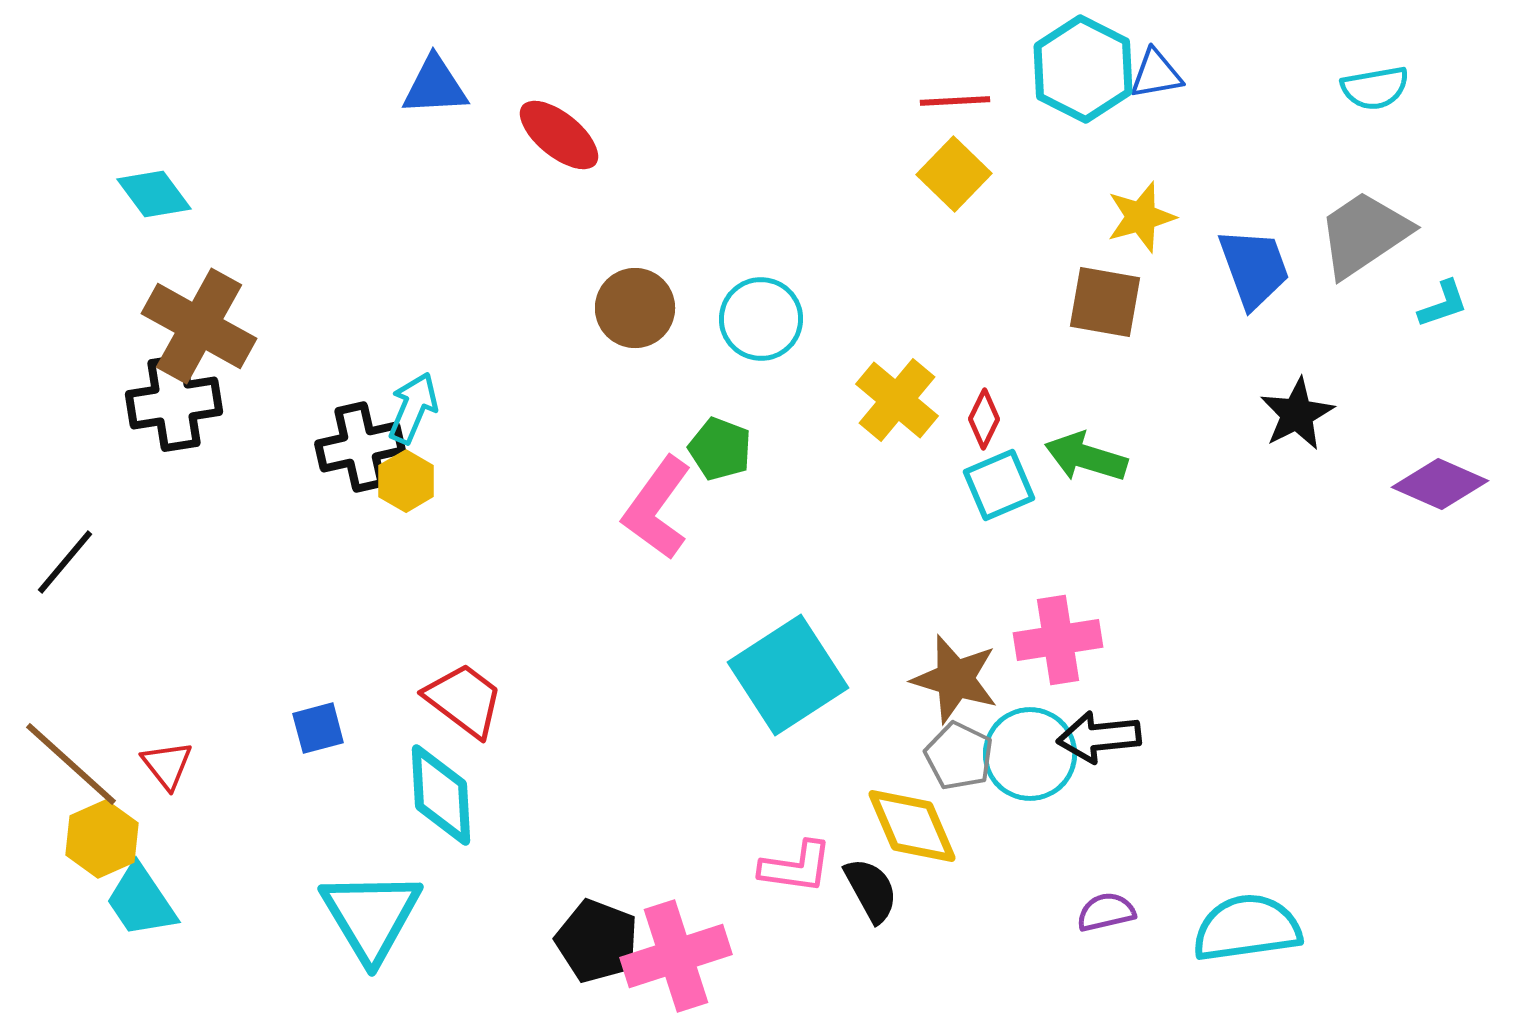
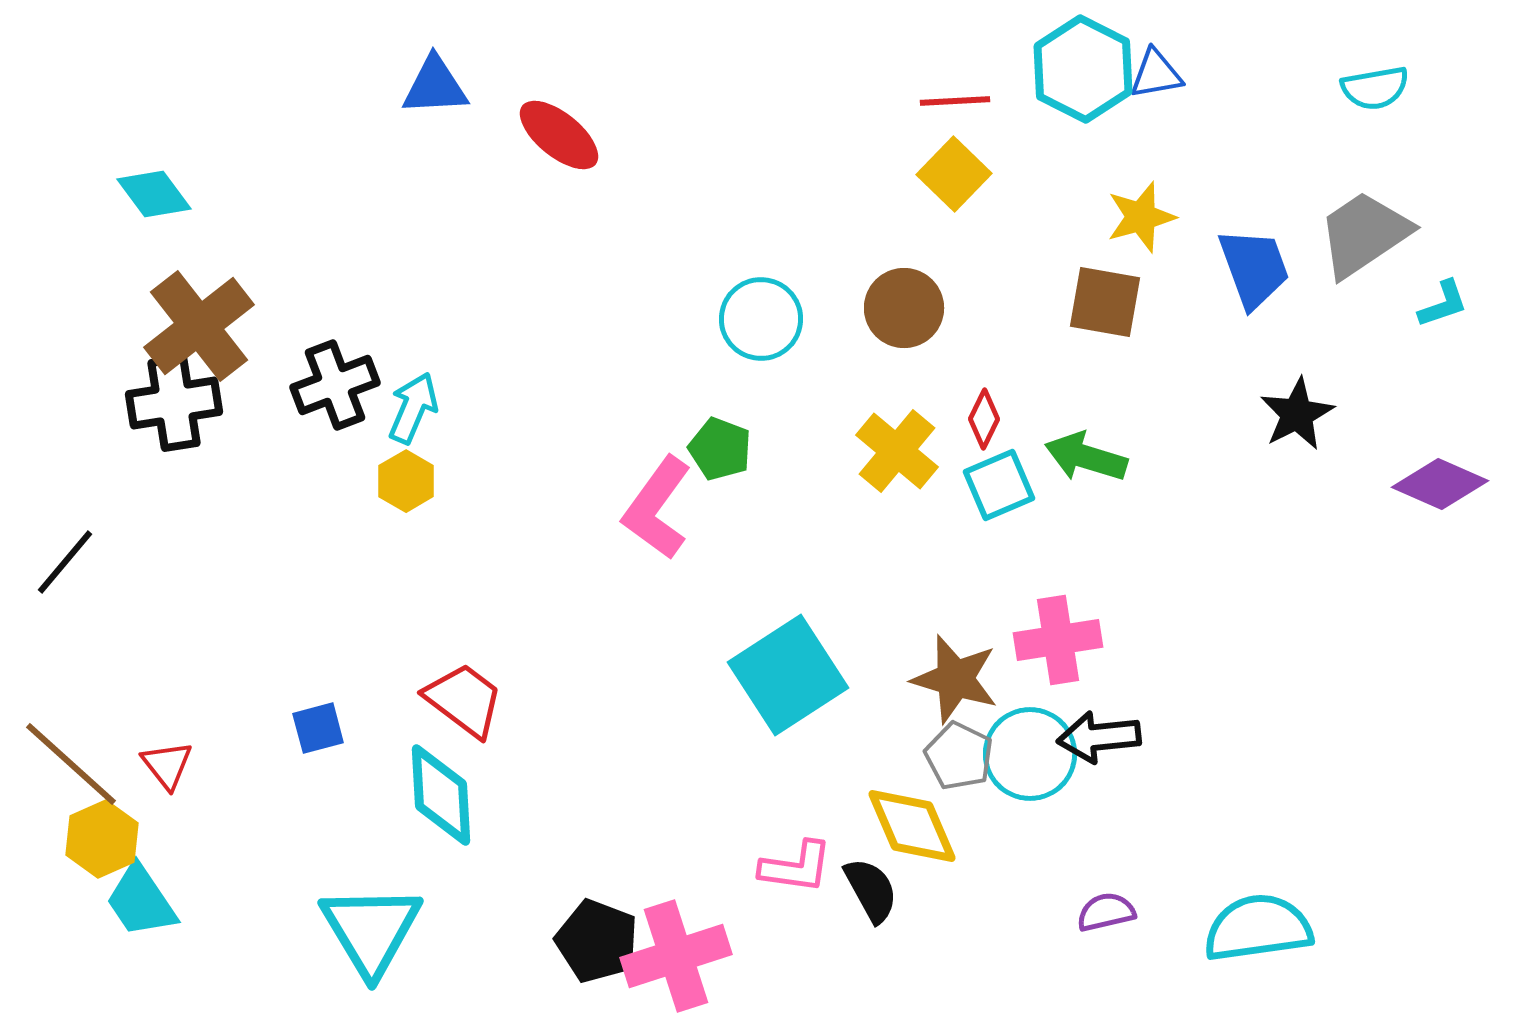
brown circle at (635, 308): moved 269 px right
brown cross at (199, 326): rotated 23 degrees clockwise
yellow cross at (897, 400): moved 51 px down
black cross at (360, 447): moved 25 px left, 62 px up; rotated 8 degrees counterclockwise
cyan triangle at (371, 916): moved 14 px down
cyan semicircle at (1247, 928): moved 11 px right
